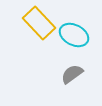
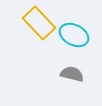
gray semicircle: rotated 50 degrees clockwise
